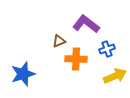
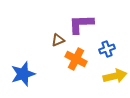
purple L-shape: moved 5 px left; rotated 40 degrees counterclockwise
brown triangle: moved 1 px left, 1 px up
orange cross: rotated 25 degrees clockwise
yellow arrow: rotated 10 degrees clockwise
